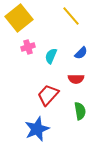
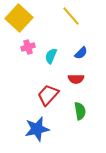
yellow square: rotated 8 degrees counterclockwise
blue star: rotated 10 degrees clockwise
